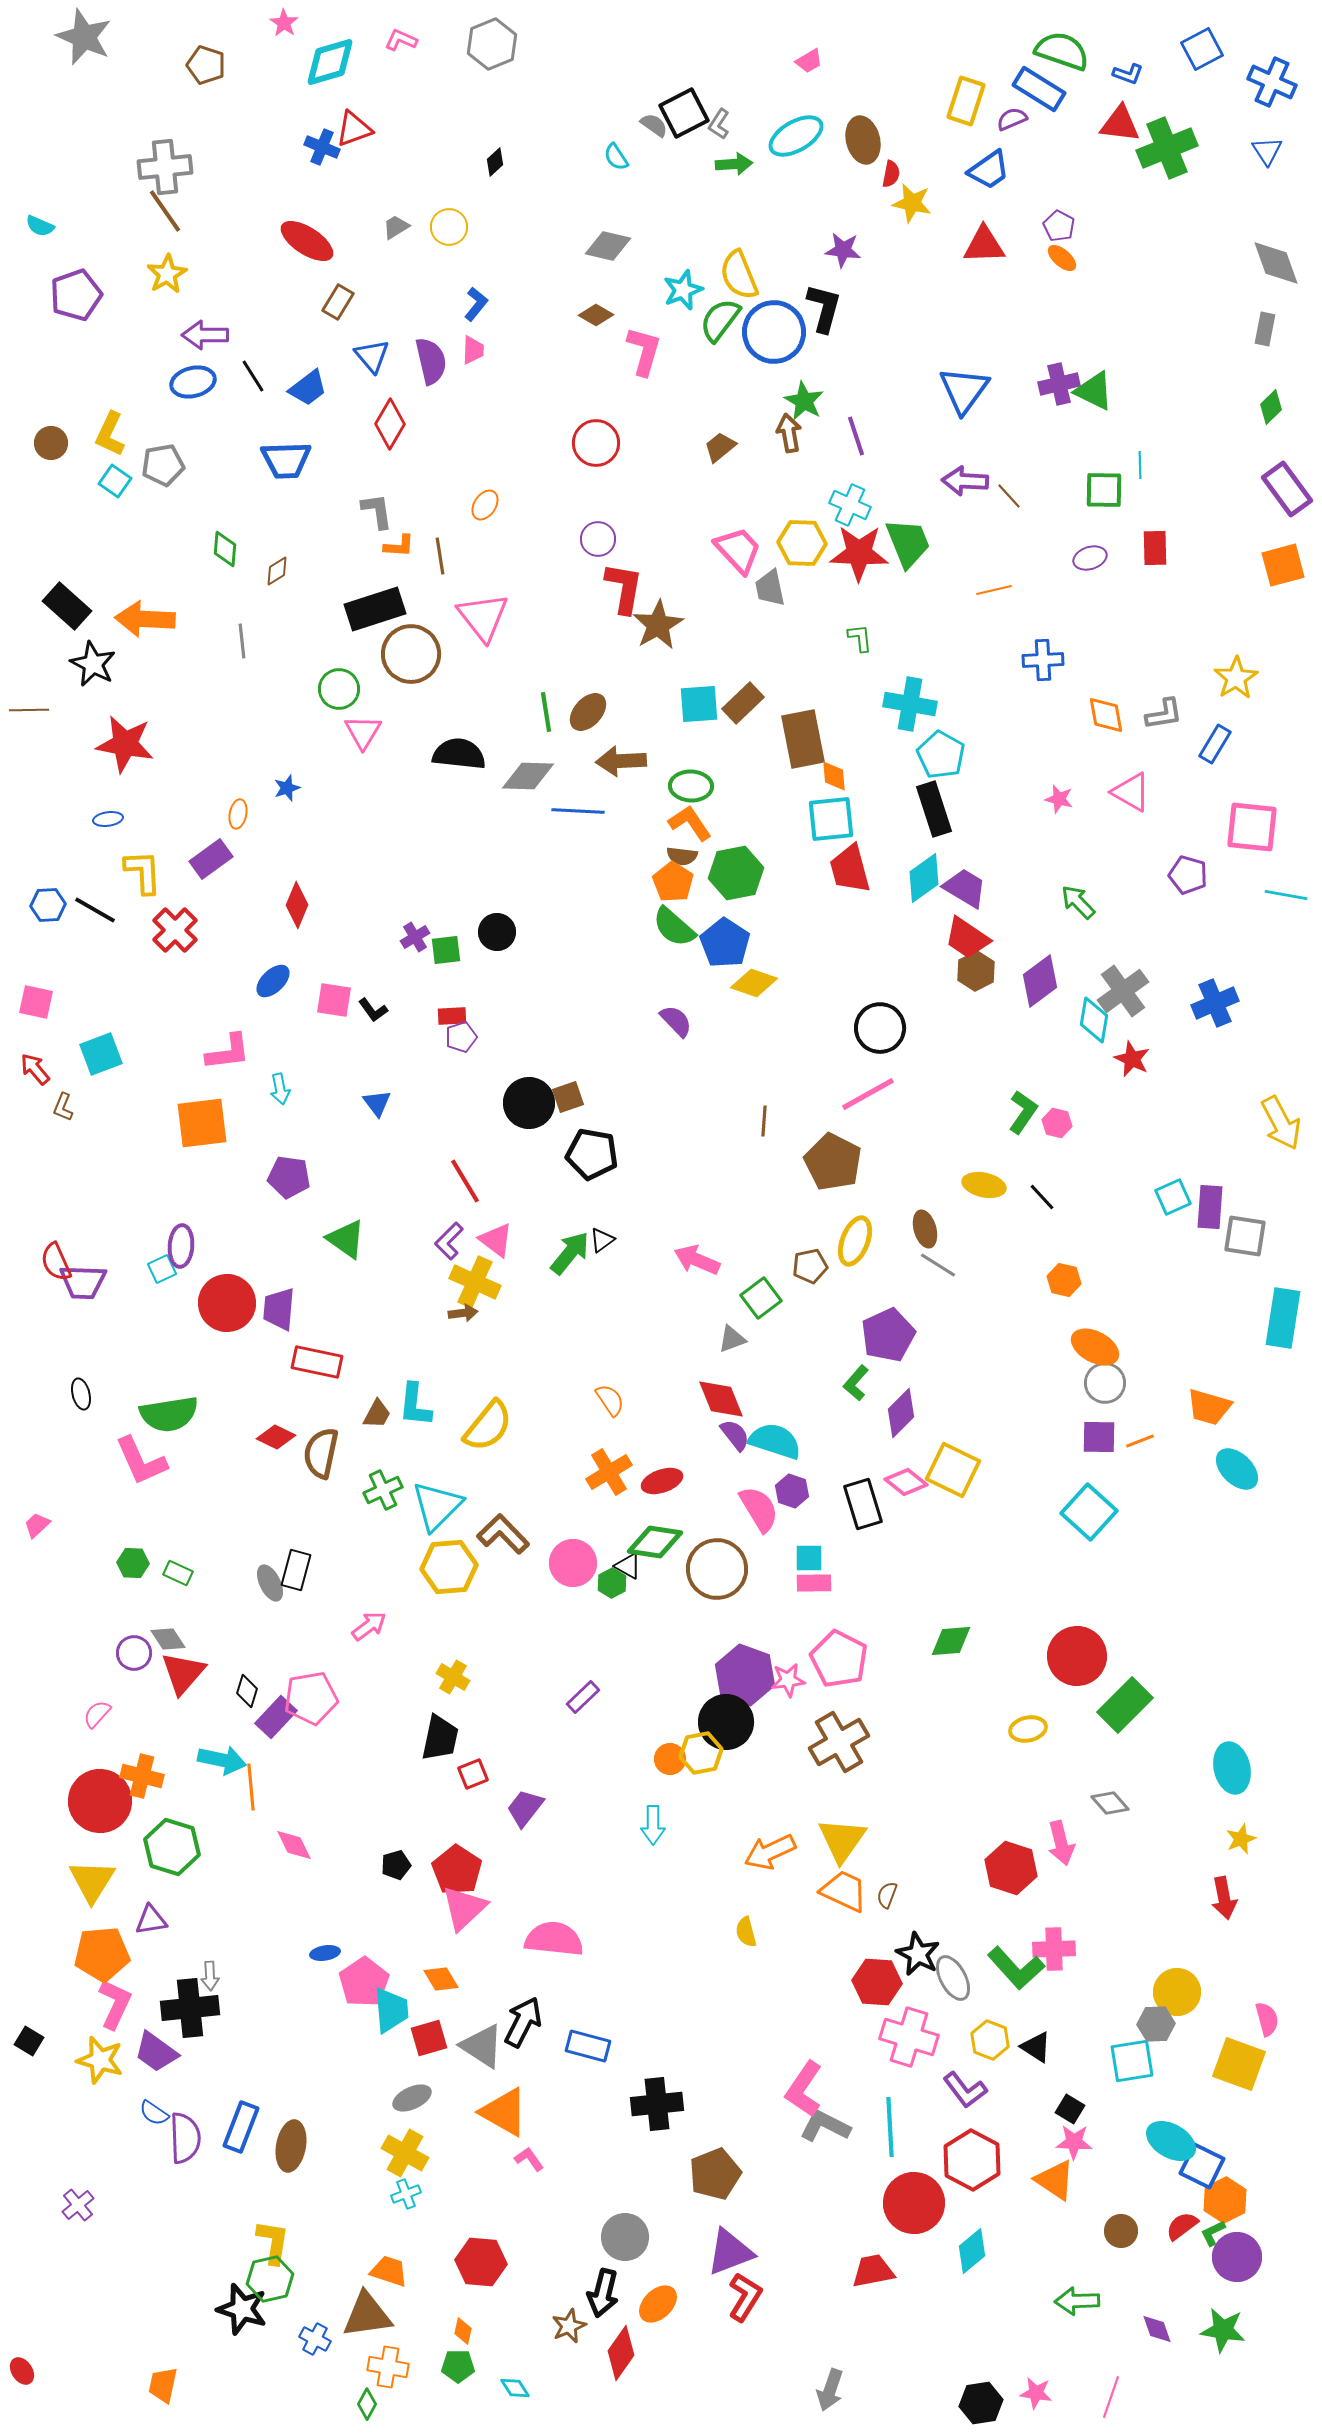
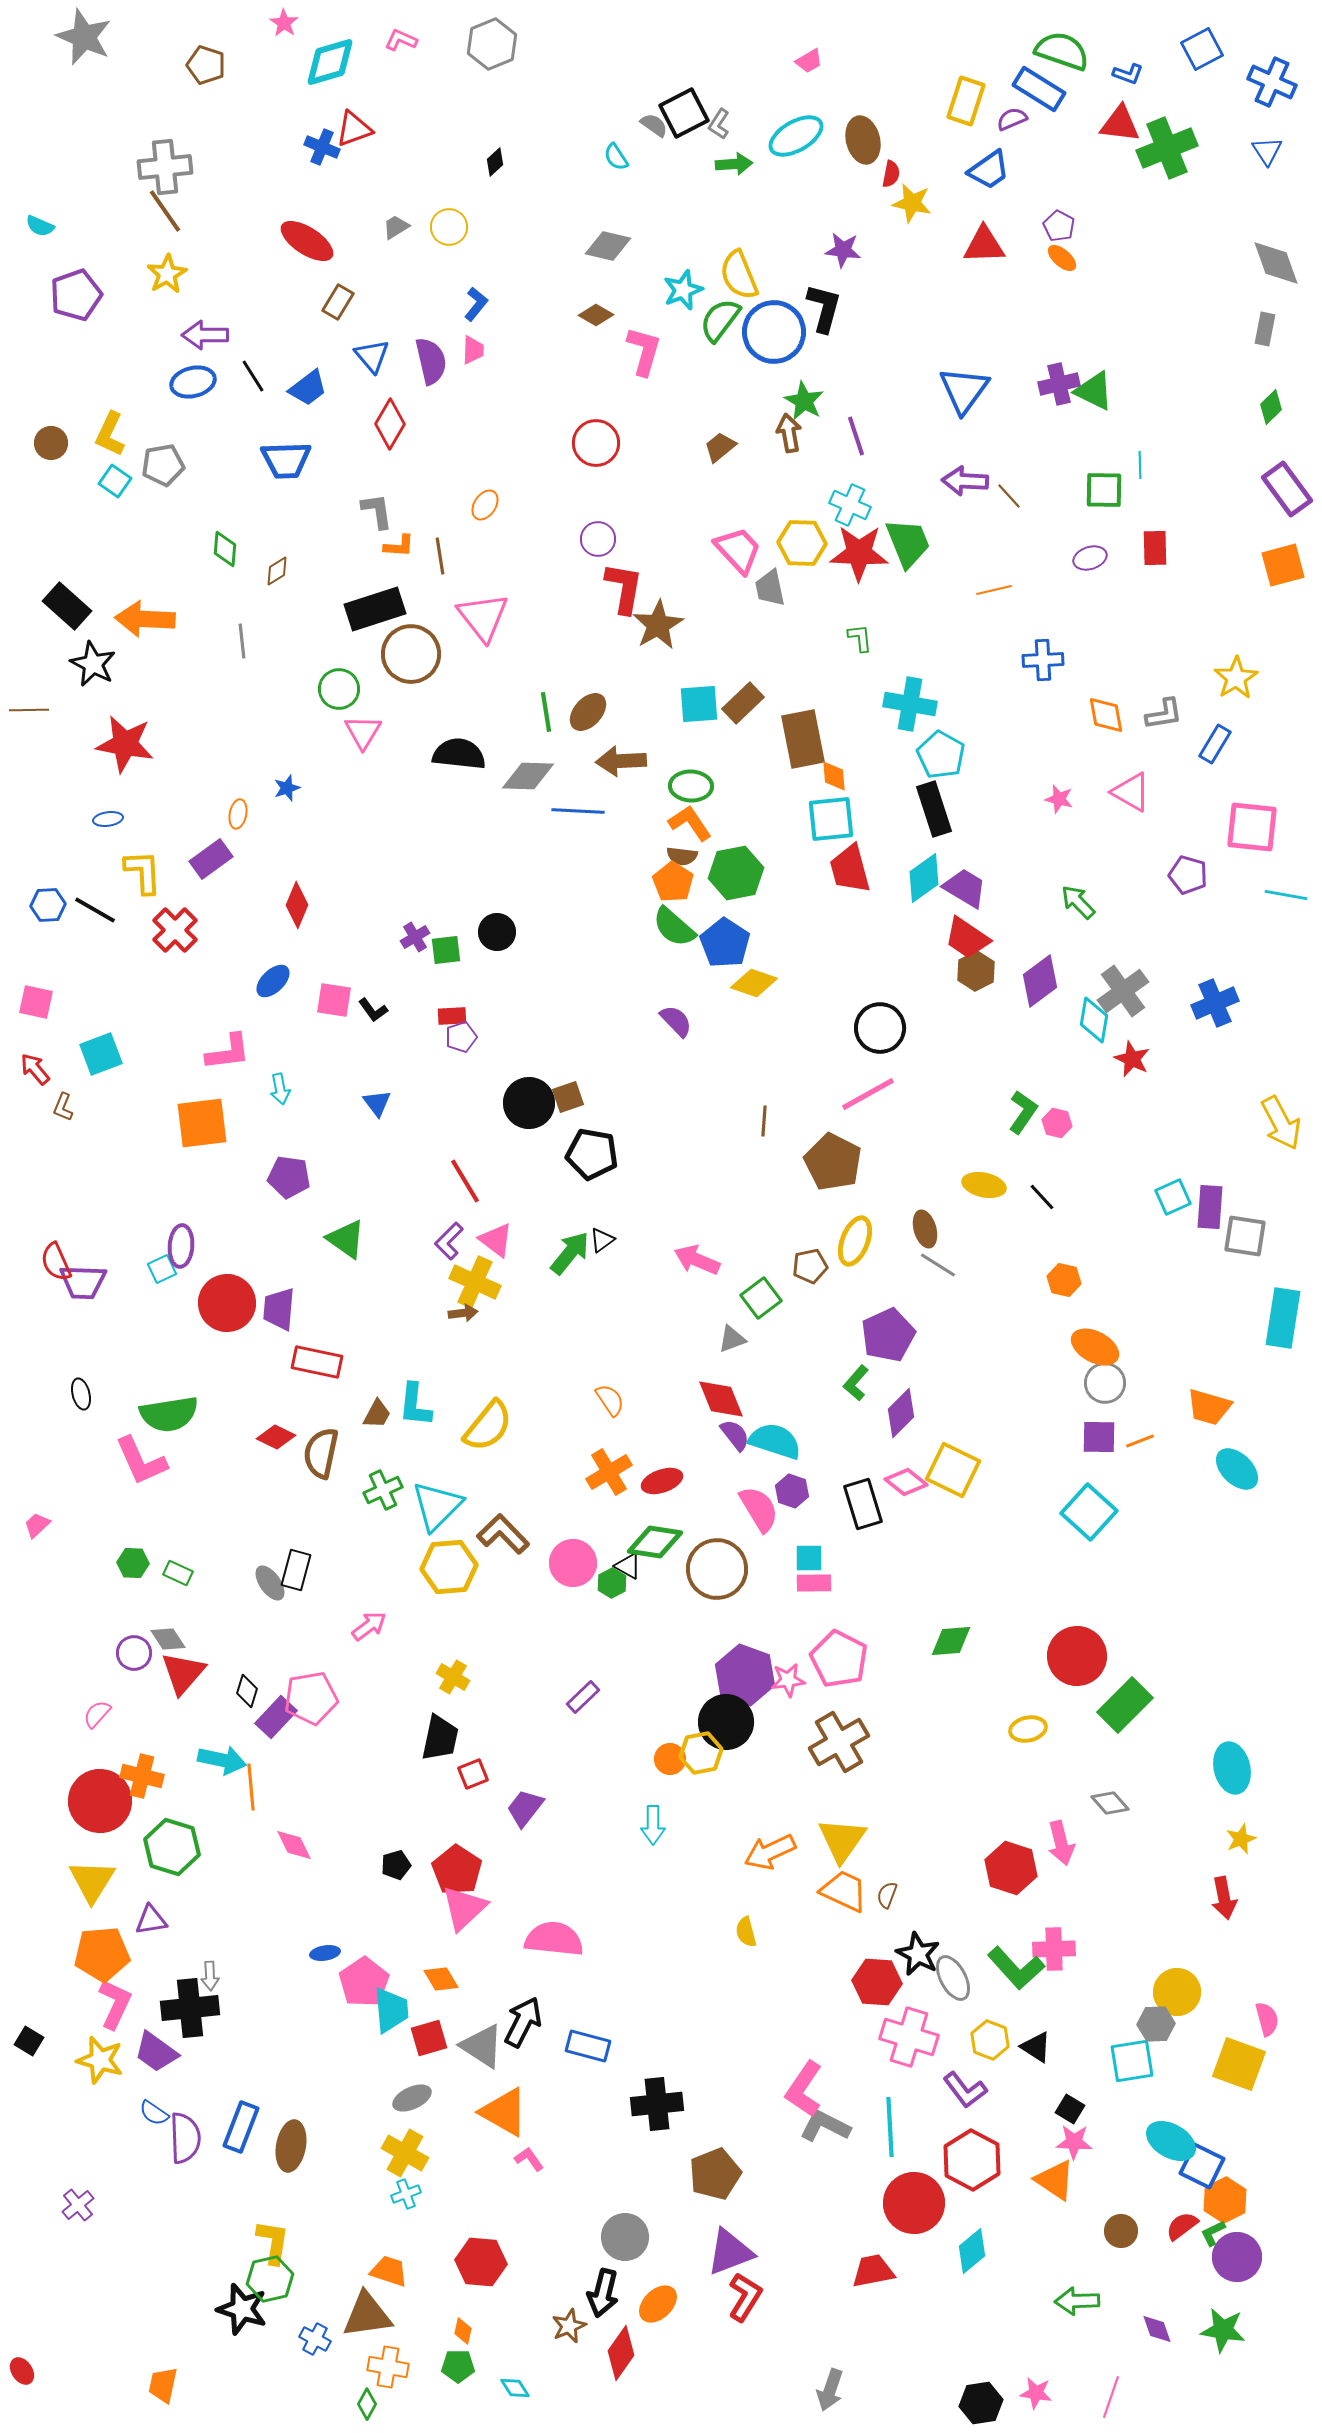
gray ellipse at (270, 1583): rotated 9 degrees counterclockwise
